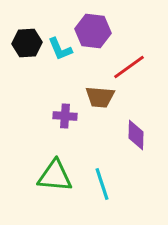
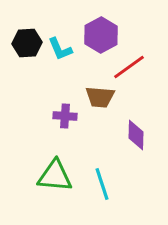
purple hexagon: moved 8 px right, 4 px down; rotated 24 degrees clockwise
